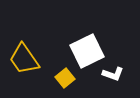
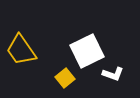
yellow trapezoid: moved 3 px left, 9 px up
